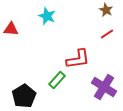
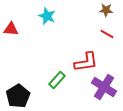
brown star: rotated 24 degrees counterclockwise
red line: rotated 64 degrees clockwise
red L-shape: moved 8 px right, 3 px down
black pentagon: moved 6 px left
